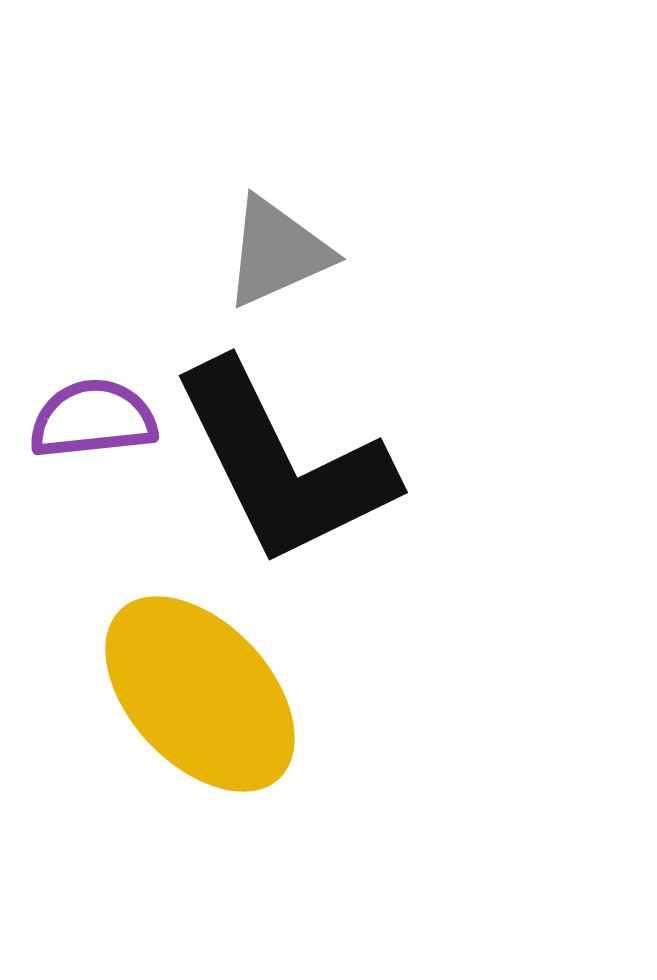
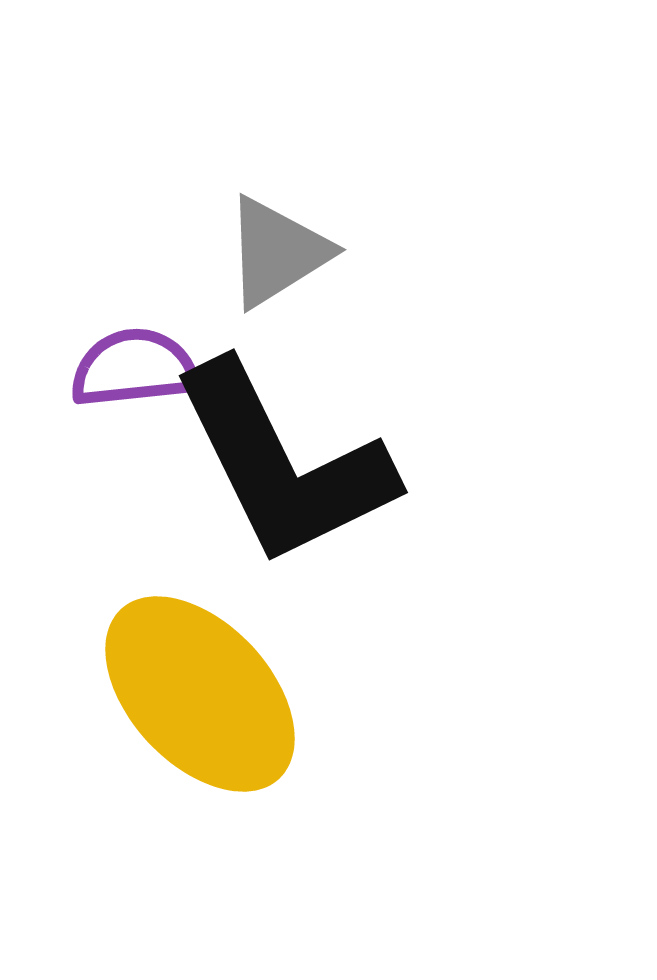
gray triangle: rotated 8 degrees counterclockwise
purple semicircle: moved 41 px right, 51 px up
